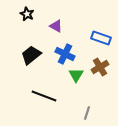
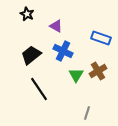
blue cross: moved 2 px left, 3 px up
brown cross: moved 2 px left, 4 px down
black line: moved 5 px left, 7 px up; rotated 35 degrees clockwise
